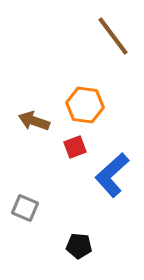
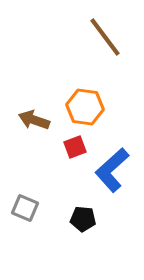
brown line: moved 8 px left, 1 px down
orange hexagon: moved 2 px down
brown arrow: moved 1 px up
blue L-shape: moved 5 px up
black pentagon: moved 4 px right, 27 px up
